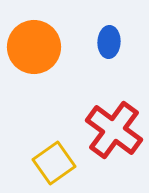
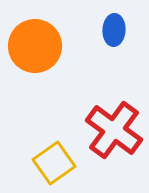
blue ellipse: moved 5 px right, 12 px up
orange circle: moved 1 px right, 1 px up
